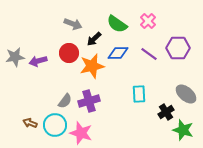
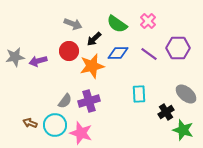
red circle: moved 2 px up
